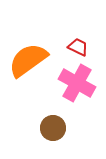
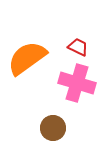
orange semicircle: moved 1 px left, 2 px up
pink cross: rotated 12 degrees counterclockwise
